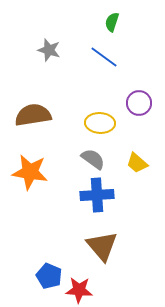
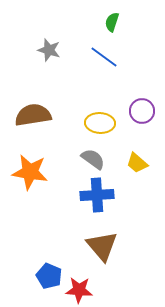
purple circle: moved 3 px right, 8 px down
